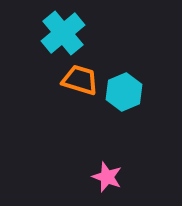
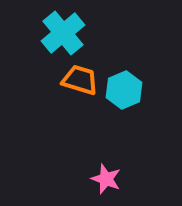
cyan hexagon: moved 2 px up
pink star: moved 1 px left, 2 px down
